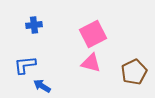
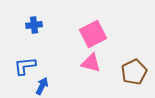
blue L-shape: moved 1 px down
blue arrow: rotated 84 degrees clockwise
